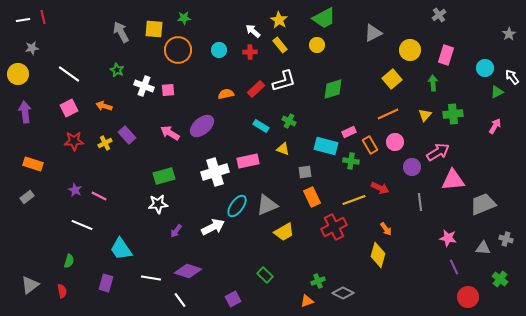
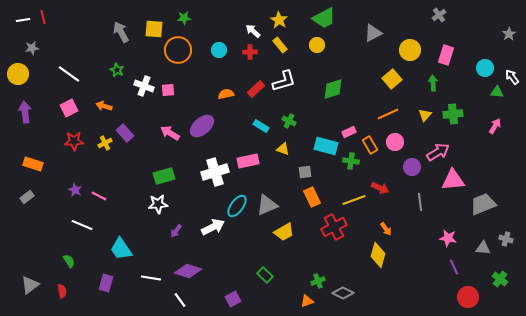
green triangle at (497, 92): rotated 32 degrees clockwise
purple rectangle at (127, 135): moved 2 px left, 2 px up
green semicircle at (69, 261): rotated 48 degrees counterclockwise
